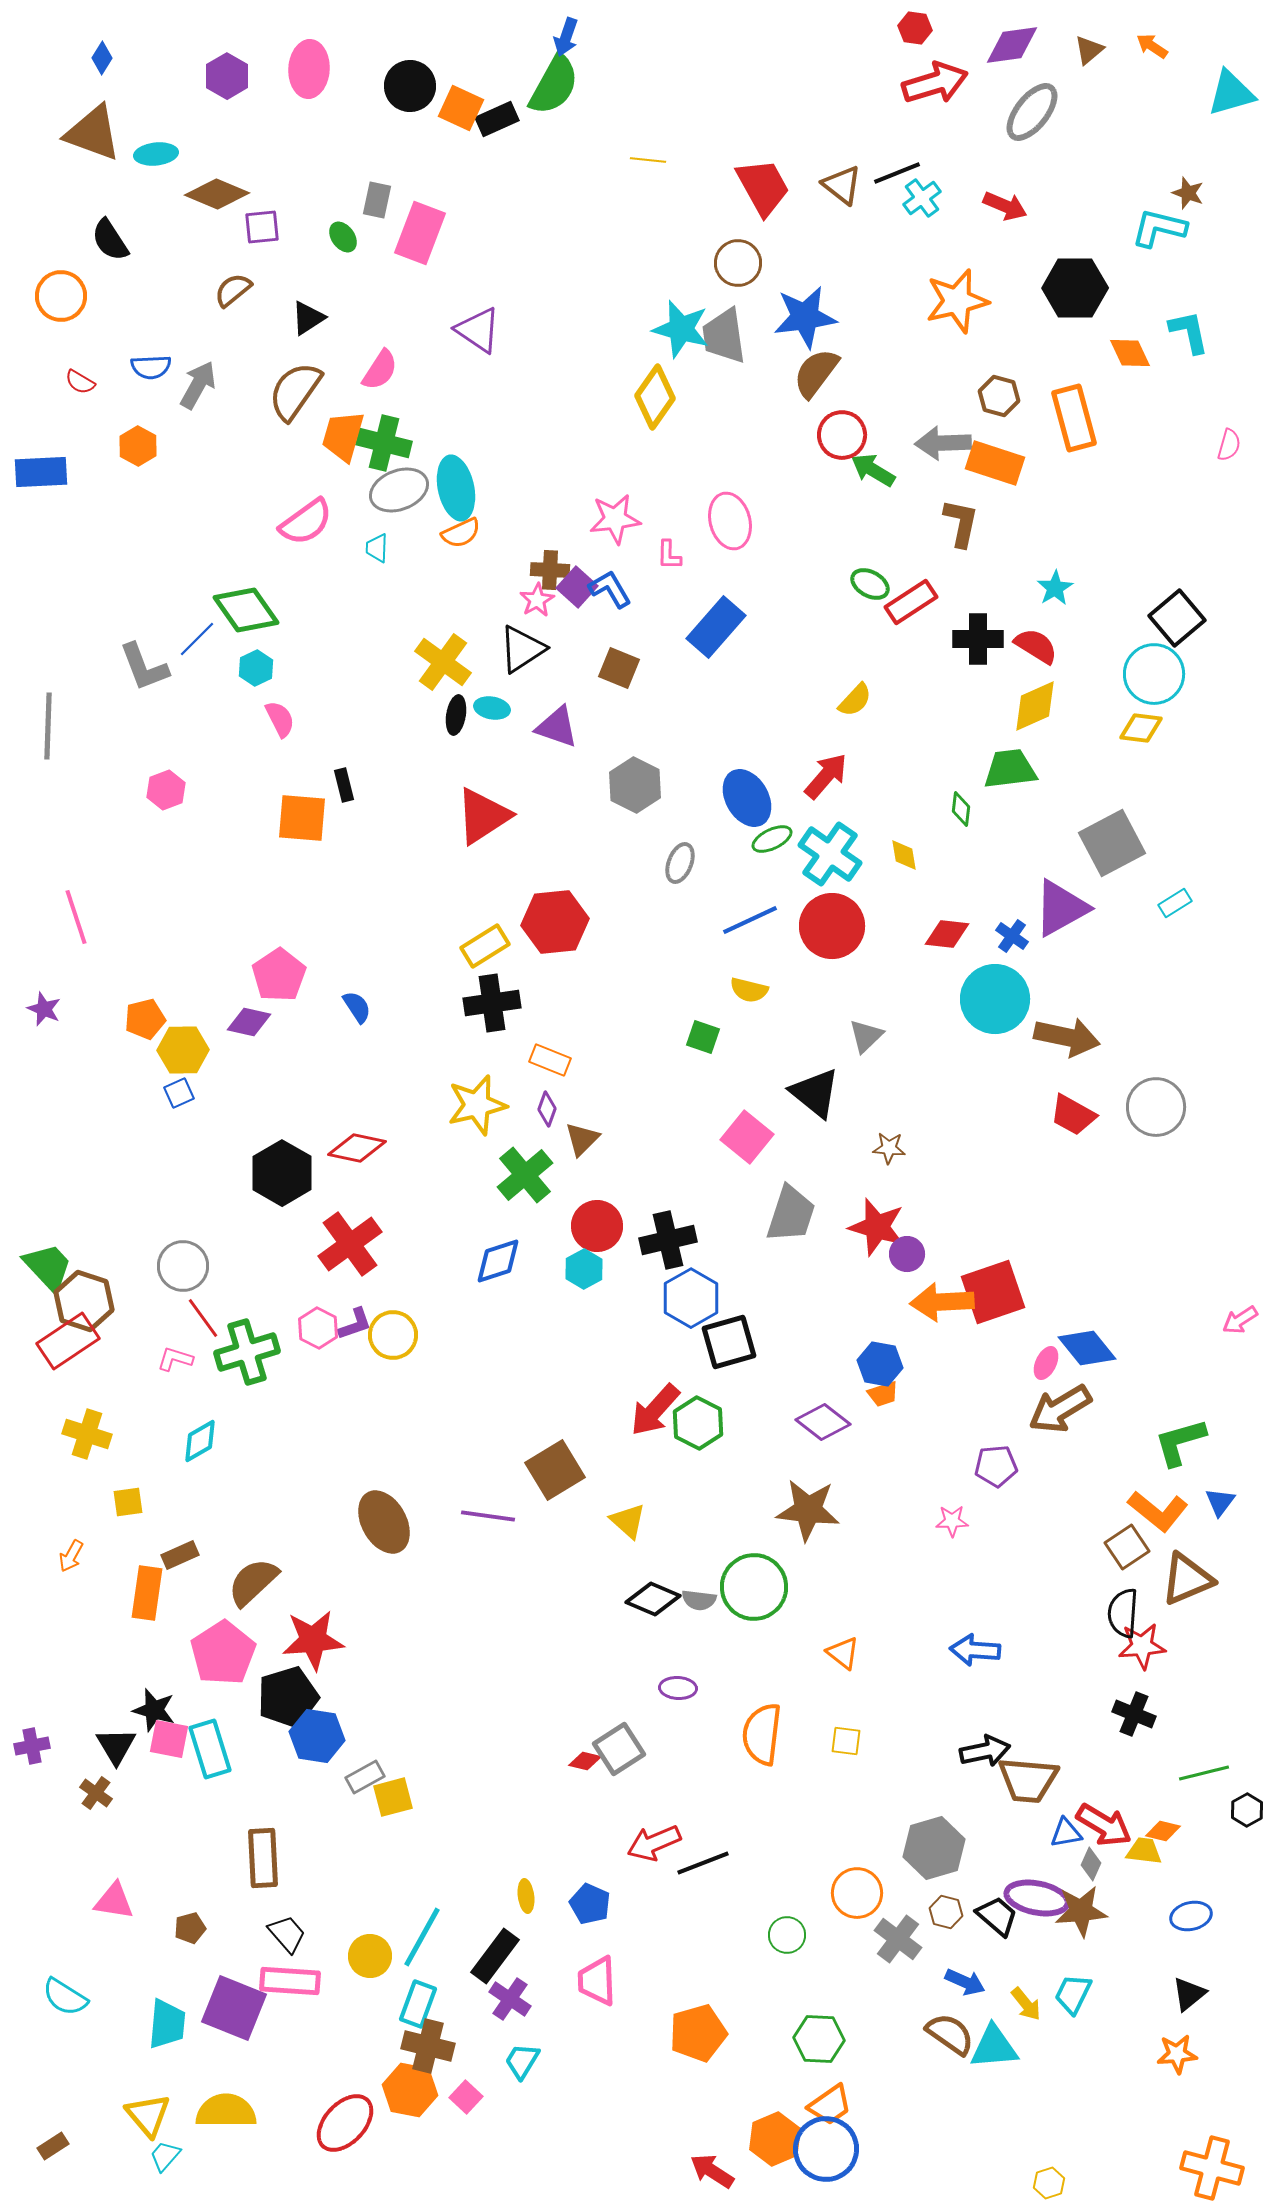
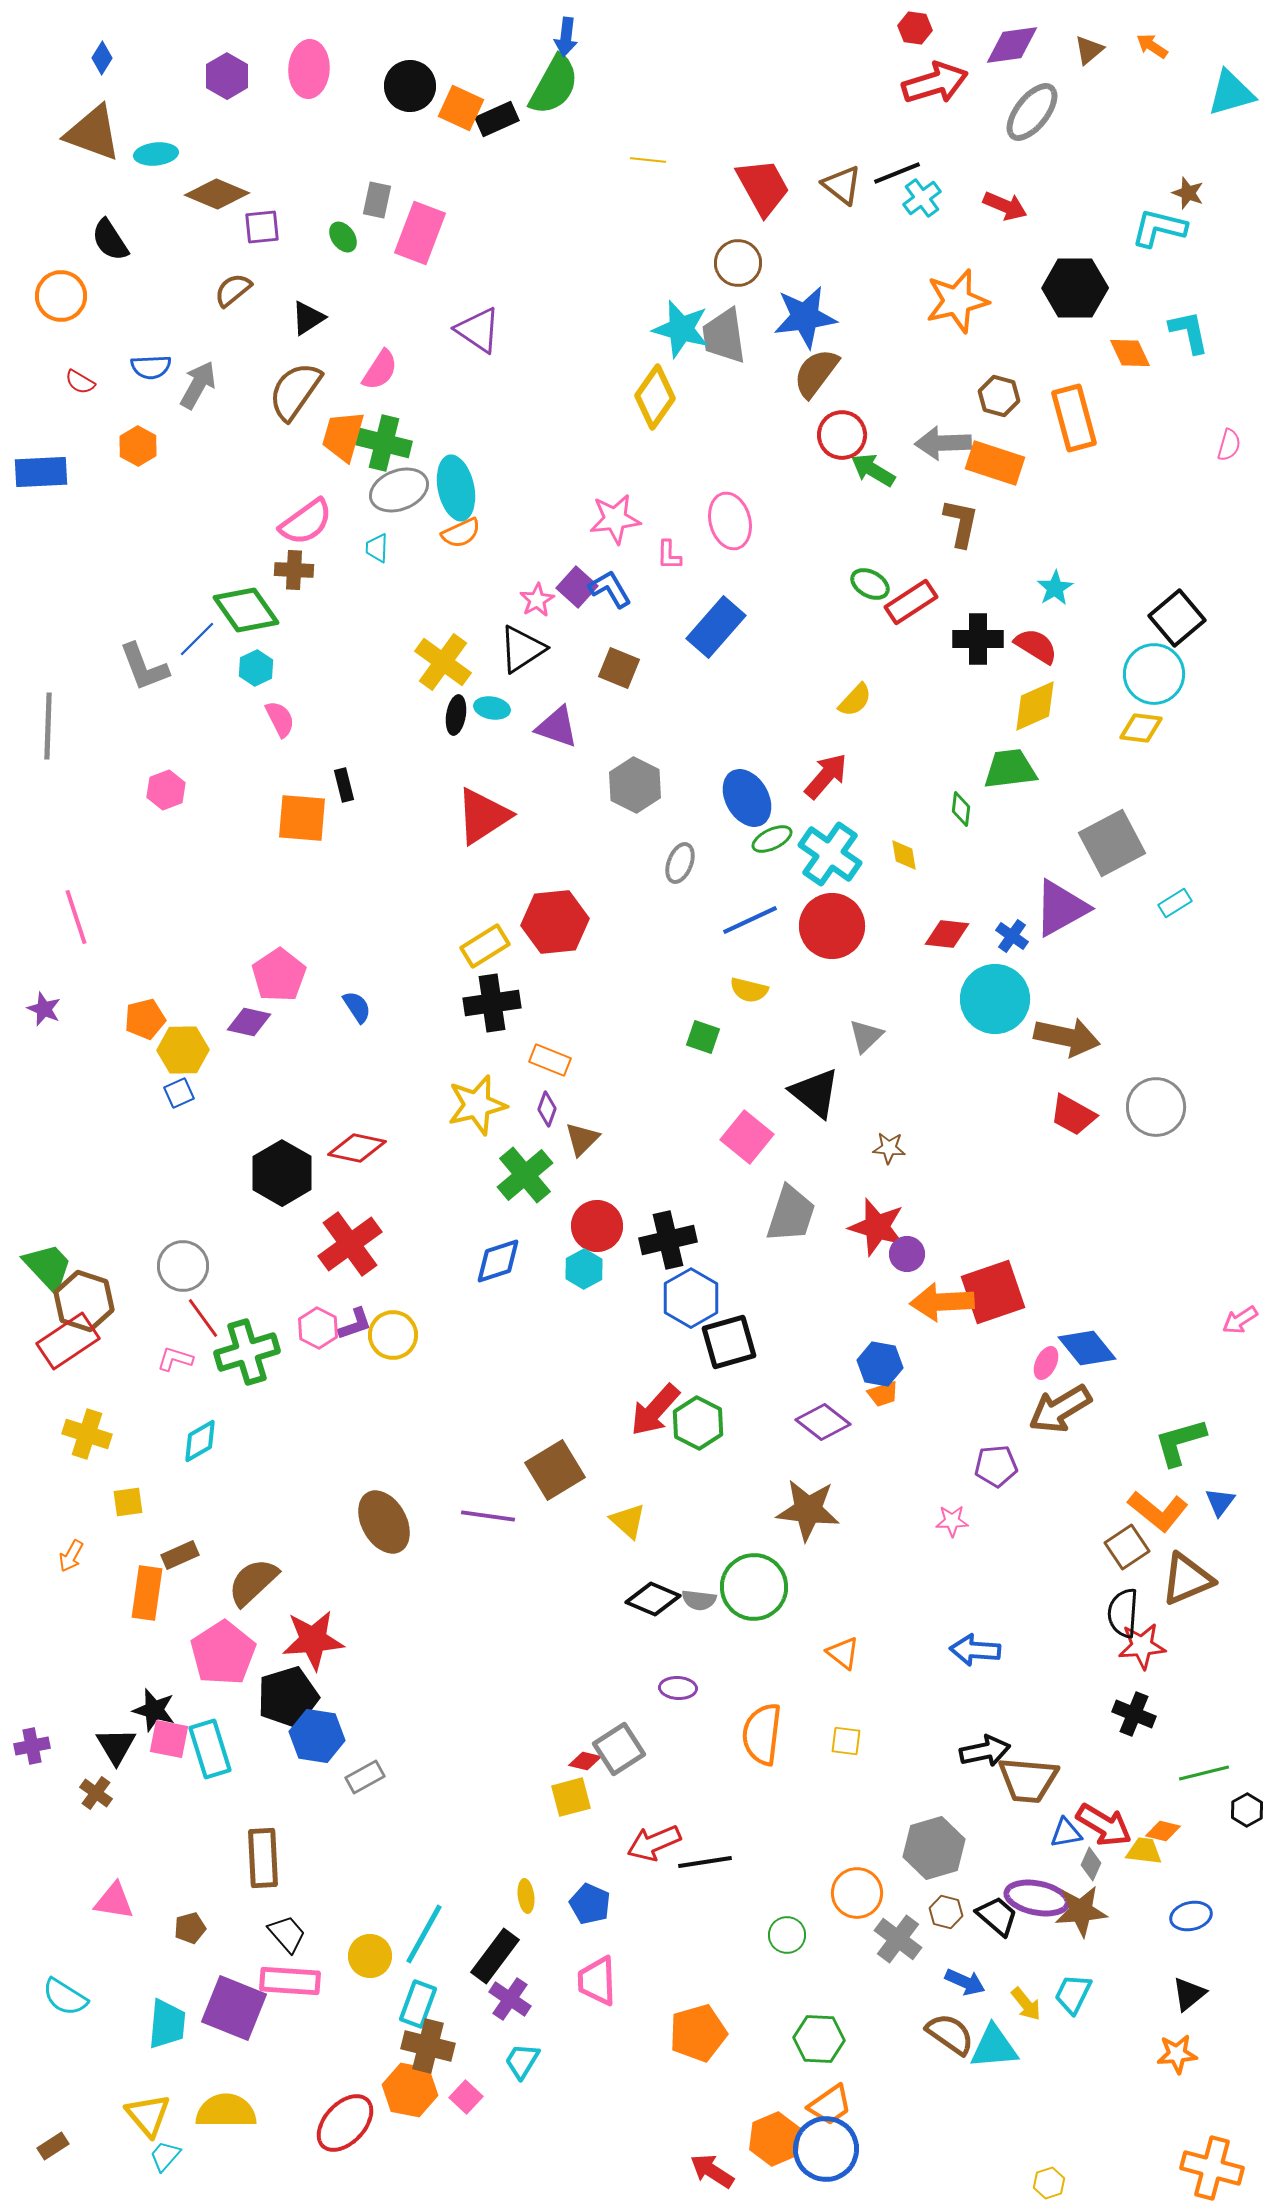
blue arrow at (566, 37): rotated 12 degrees counterclockwise
brown cross at (550, 570): moved 256 px left
yellow square at (393, 1797): moved 178 px right
black line at (703, 1863): moved 2 px right, 1 px up; rotated 12 degrees clockwise
cyan line at (422, 1937): moved 2 px right, 3 px up
